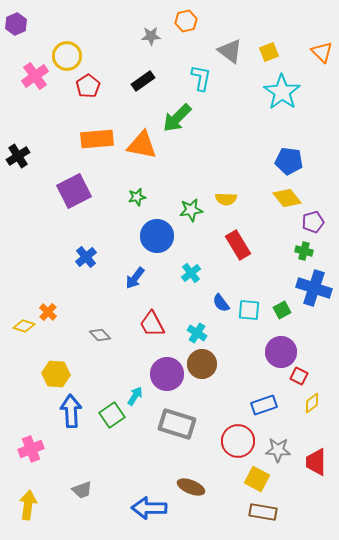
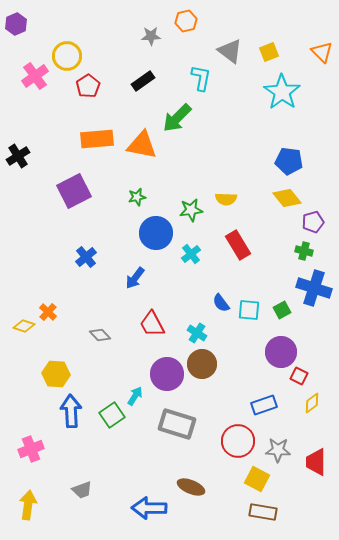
blue circle at (157, 236): moved 1 px left, 3 px up
cyan cross at (191, 273): moved 19 px up
